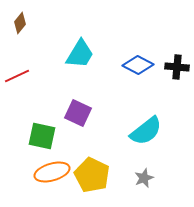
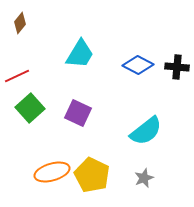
green square: moved 12 px left, 28 px up; rotated 36 degrees clockwise
